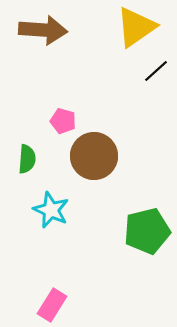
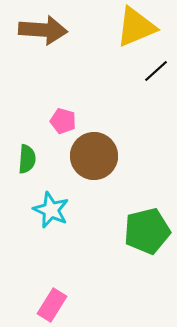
yellow triangle: rotated 12 degrees clockwise
